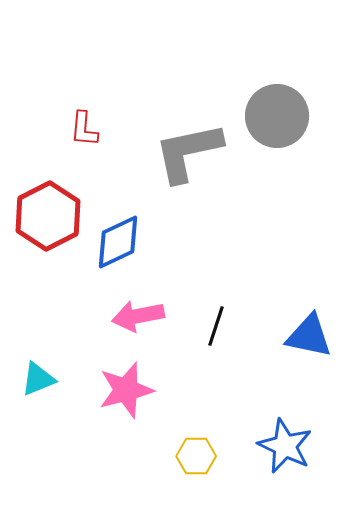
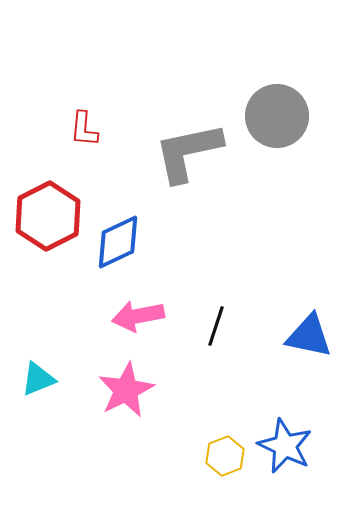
pink star: rotated 12 degrees counterclockwise
yellow hexagon: moved 29 px right; rotated 21 degrees counterclockwise
